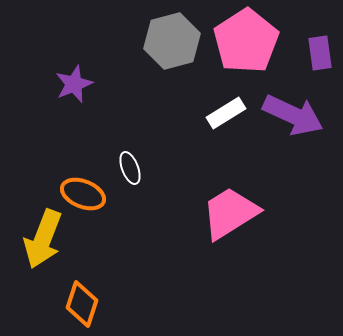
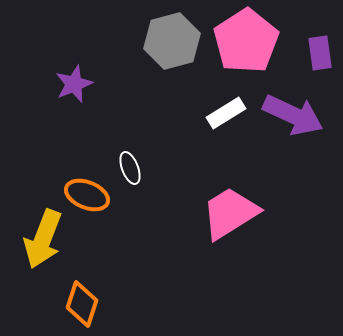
orange ellipse: moved 4 px right, 1 px down
